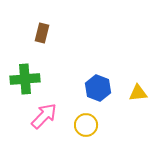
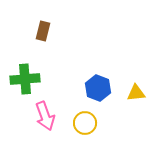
brown rectangle: moved 1 px right, 2 px up
yellow triangle: moved 2 px left
pink arrow: moved 1 px right; rotated 116 degrees clockwise
yellow circle: moved 1 px left, 2 px up
